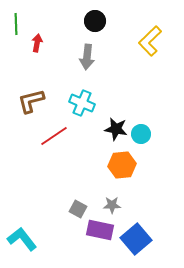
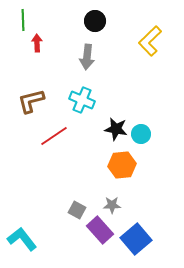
green line: moved 7 px right, 4 px up
red arrow: rotated 12 degrees counterclockwise
cyan cross: moved 3 px up
gray square: moved 1 px left, 1 px down
purple rectangle: rotated 36 degrees clockwise
